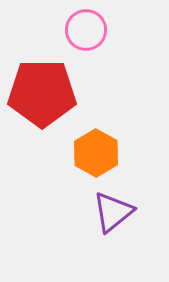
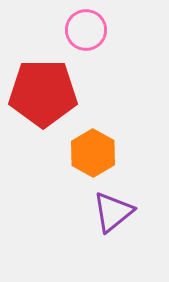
red pentagon: moved 1 px right
orange hexagon: moved 3 px left
